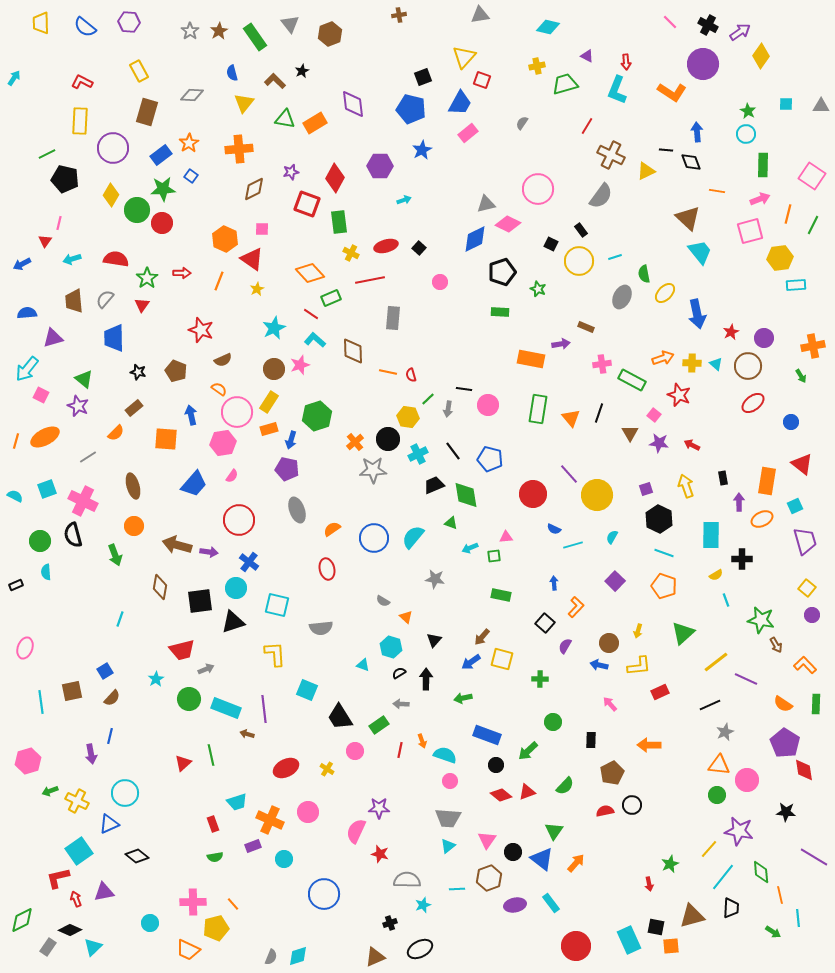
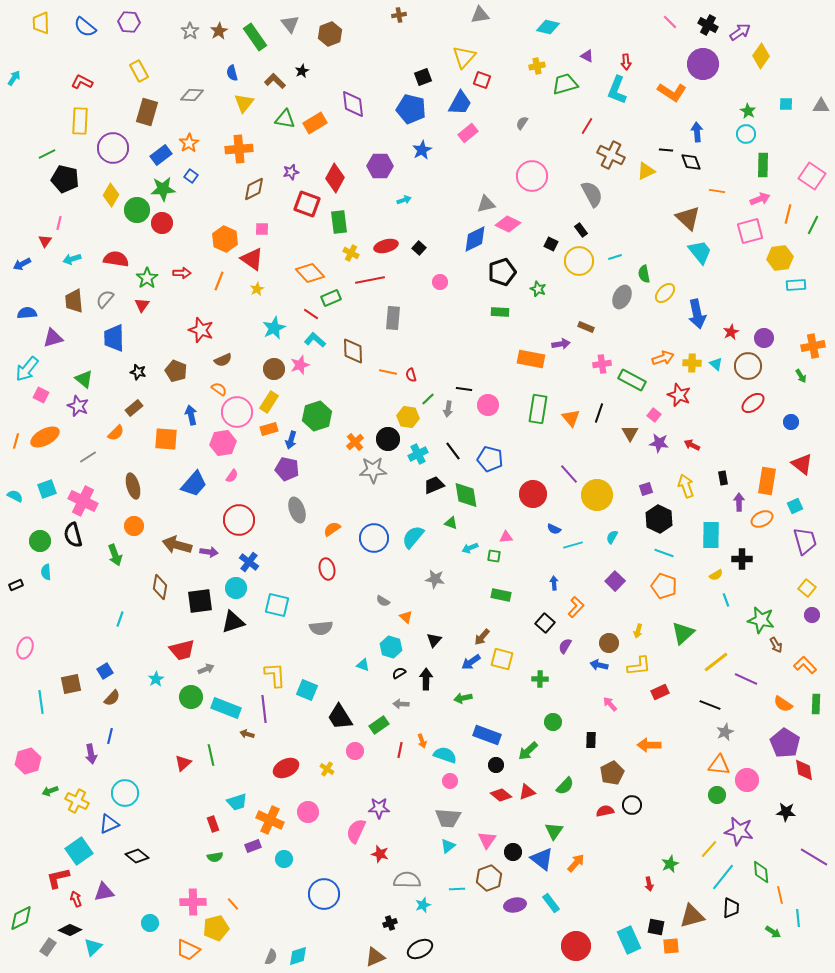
pink circle at (538, 189): moved 6 px left, 13 px up
gray semicircle at (601, 196): moved 9 px left, 2 px up; rotated 64 degrees counterclockwise
green square at (494, 556): rotated 16 degrees clockwise
yellow L-shape at (275, 654): moved 21 px down
brown square at (72, 691): moved 1 px left, 7 px up
green circle at (189, 699): moved 2 px right, 2 px up
black line at (710, 705): rotated 45 degrees clockwise
green diamond at (22, 920): moved 1 px left, 2 px up
